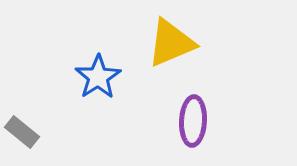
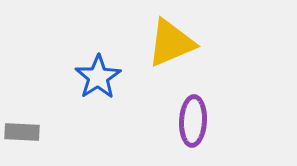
gray rectangle: rotated 36 degrees counterclockwise
